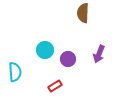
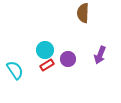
purple arrow: moved 1 px right, 1 px down
cyan semicircle: moved 2 px up; rotated 30 degrees counterclockwise
red rectangle: moved 8 px left, 21 px up
